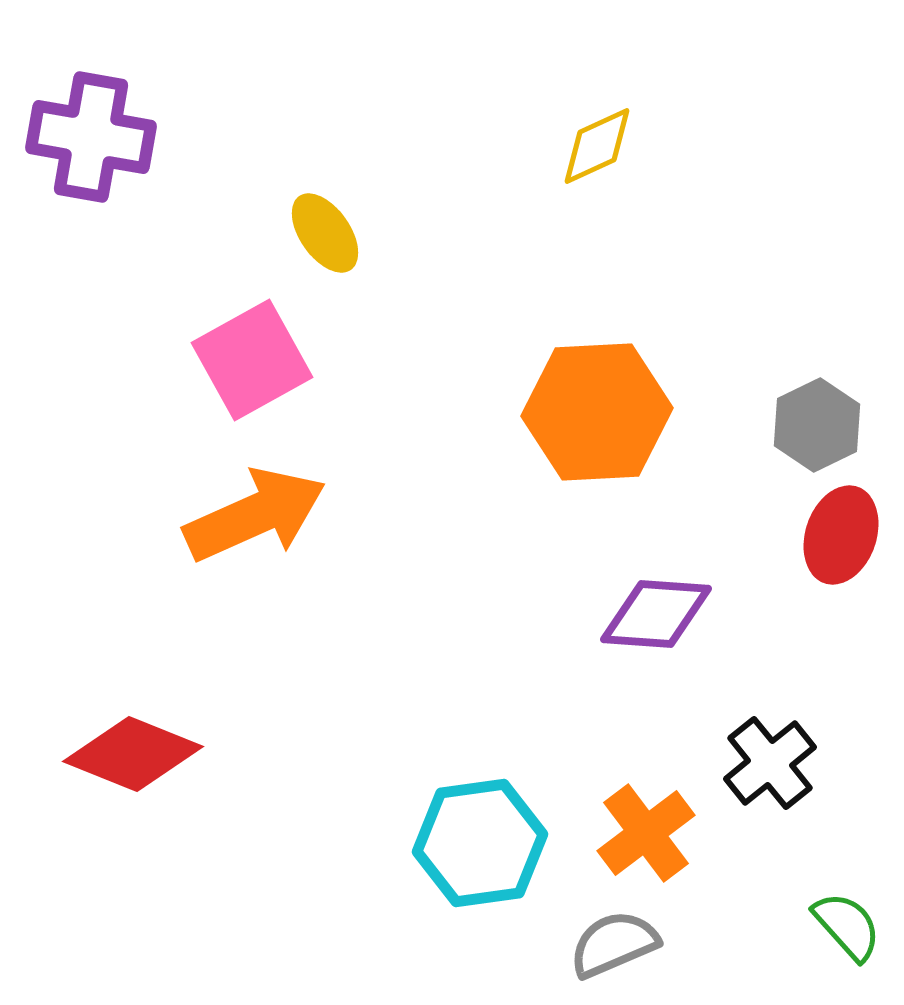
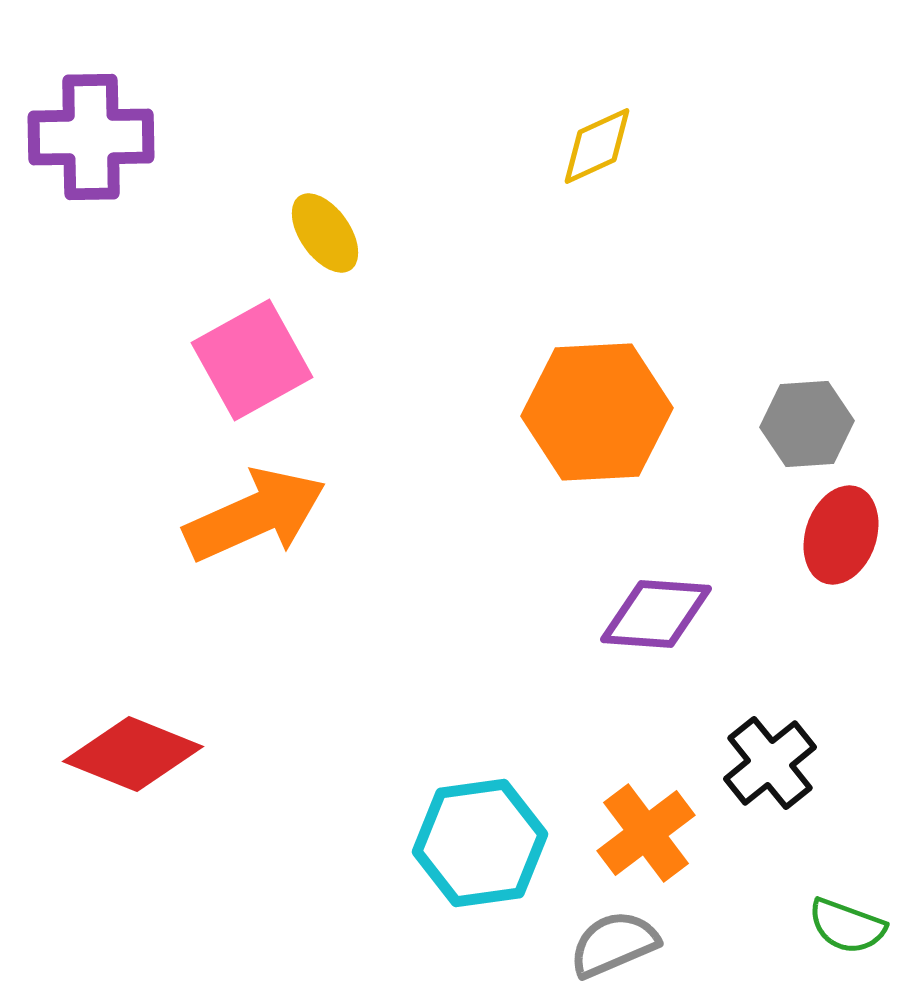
purple cross: rotated 11 degrees counterclockwise
gray hexagon: moved 10 px left, 1 px up; rotated 22 degrees clockwise
green semicircle: rotated 152 degrees clockwise
